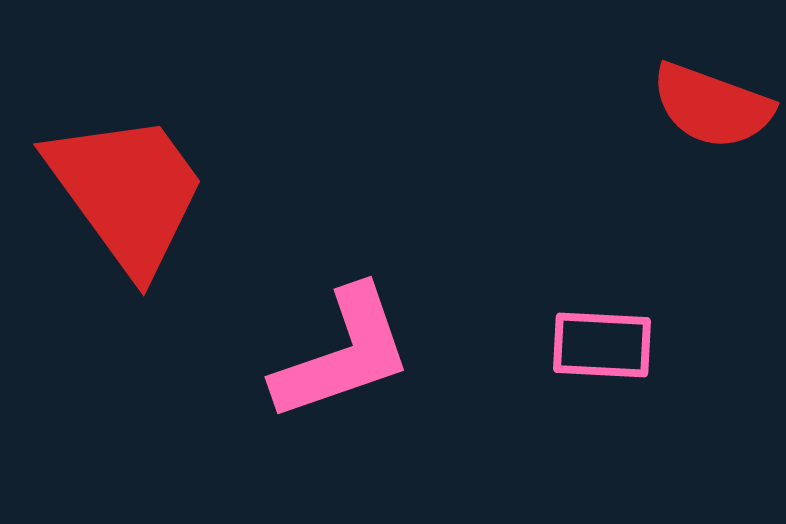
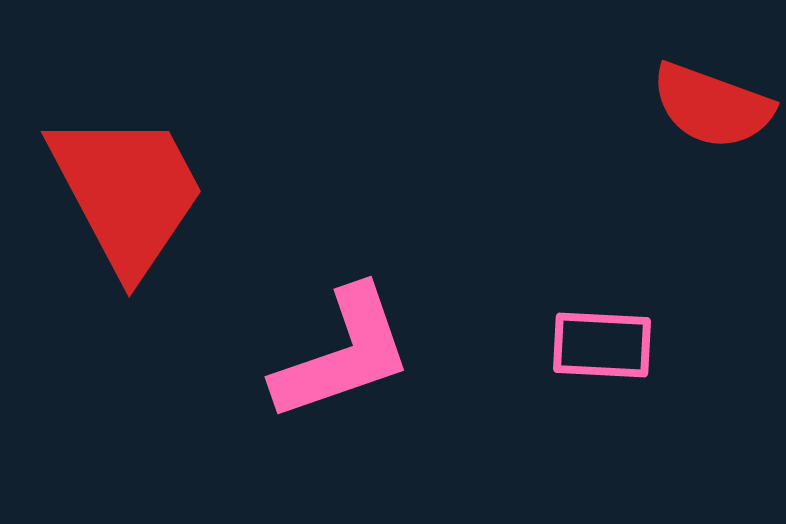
red trapezoid: rotated 8 degrees clockwise
